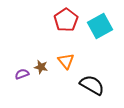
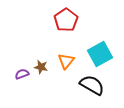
cyan square: moved 28 px down
orange triangle: rotated 18 degrees clockwise
